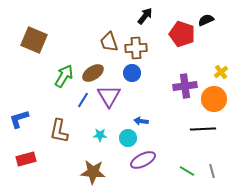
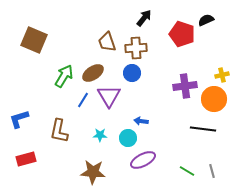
black arrow: moved 1 px left, 2 px down
brown trapezoid: moved 2 px left
yellow cross: moved 1 px right, 3 px down; rotated 24 degrees clockwise
black line: rotated 10 degrees clockwise
